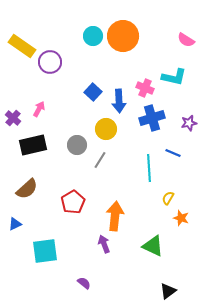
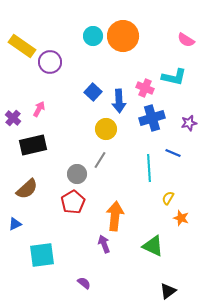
gray circle: moved 29 px down
cyan square: moved 3 px left, 4 px down
